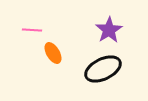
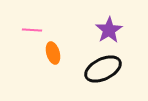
orange ellipse: rotated 15 degrees clockwise
